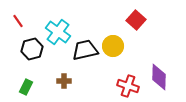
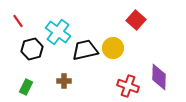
yellow circle: moved 2 px down
